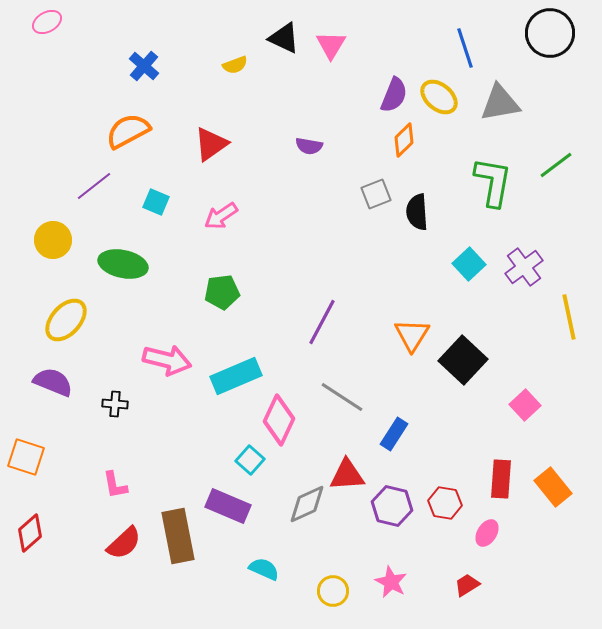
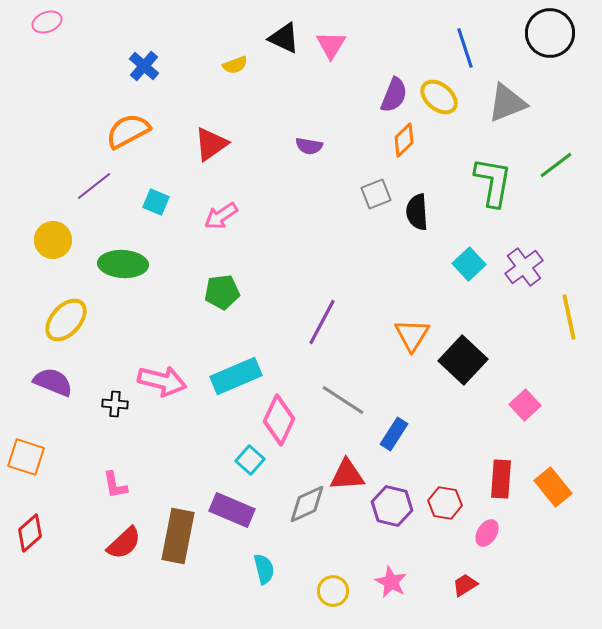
pink ellipse at (47, 22): rotated 8 degrees clockwise
gray triangle at (500, 103): moved 7 px right; rotated 12 degrees counterclockwise
green ellipse at (123, 264): rotated 9 degrees counterclockwise
pink arrow at (167, 360): moved 5 px left, 21 px down
gray line at (342, 397): moved 1 px right, 3 px down
purple rectangle at (228, 506): moved 4 px right, 4 px down
brown rectangle at (178, 536): rotated 22 degrees clockwise
cyan semicircle at (264, 569): rotated 52 degrees clockwise
red trapezoid at (467, 585): moved 2 px left
